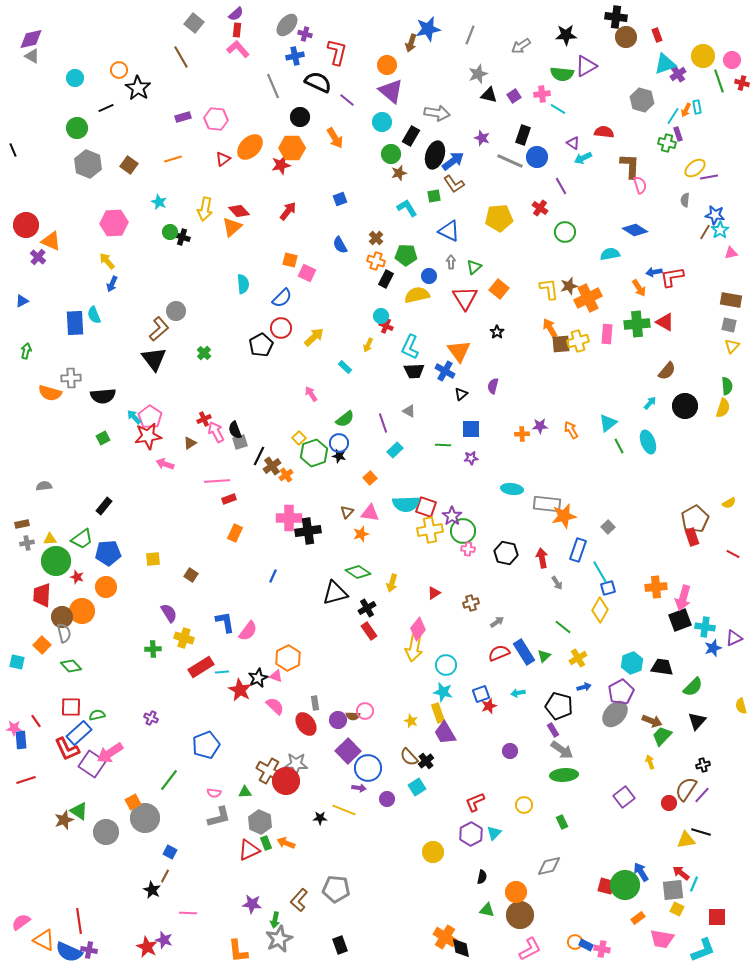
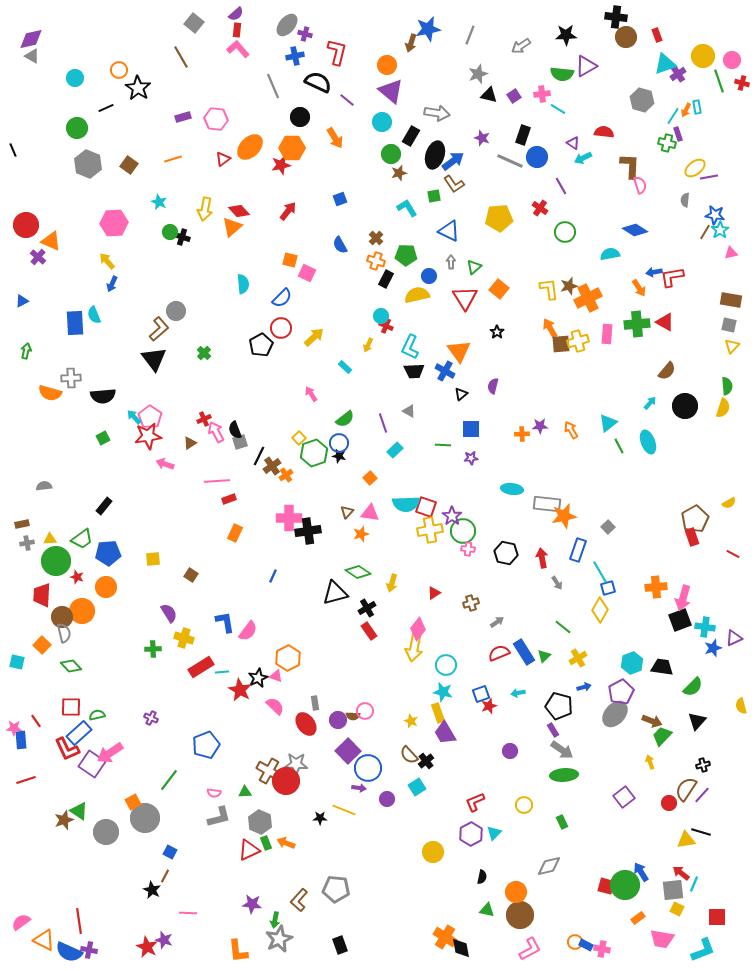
brown semicircle at (409, 757): moved 2 px up
